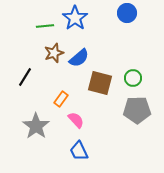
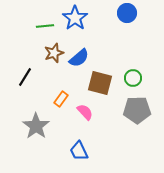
pink semicircle: moved 9 px right, 8 px up
